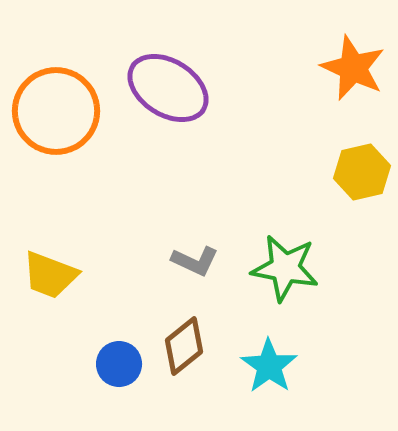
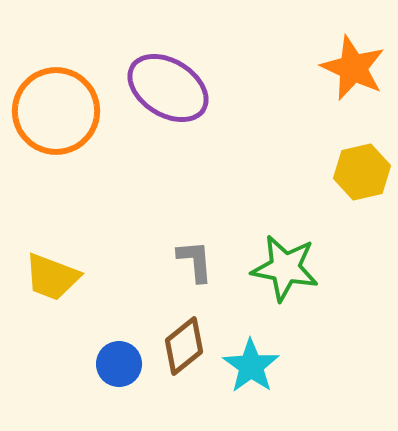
gray L-shape: rotated 120 degrees counterclockwise
yellow trapezoid: moved 2 px right, 2 px down
cyan star: moved 18 px left
